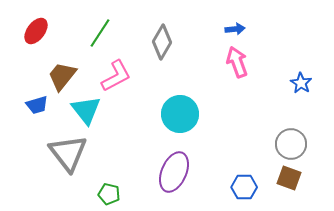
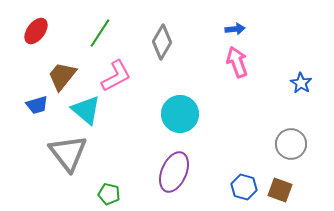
cyan triangle: rotated 12 degrees counterclockwise
brown square: moved 9 px left, 12 px down
blue hexagon: rotated 15 degrees clockwise
